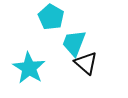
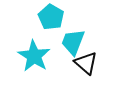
cyan trapezoid: moved 1 px left, 1 px up
cyan star: moved 5 px right, 12 px up
